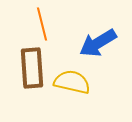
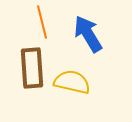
orange line: moved 2 px up
blue arrow: moved 10 px left, 9 px up; rotated 90 degrees clockwise
